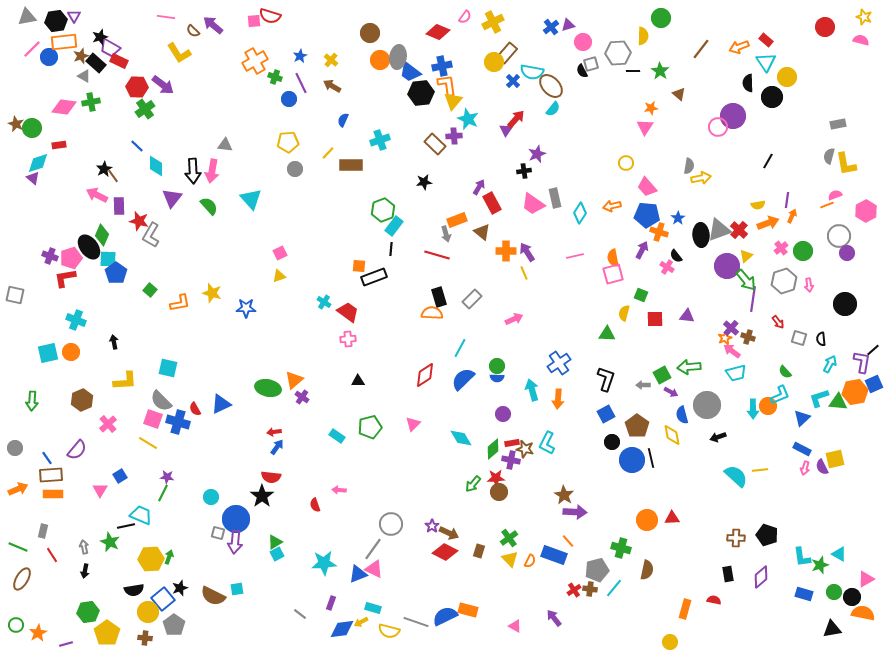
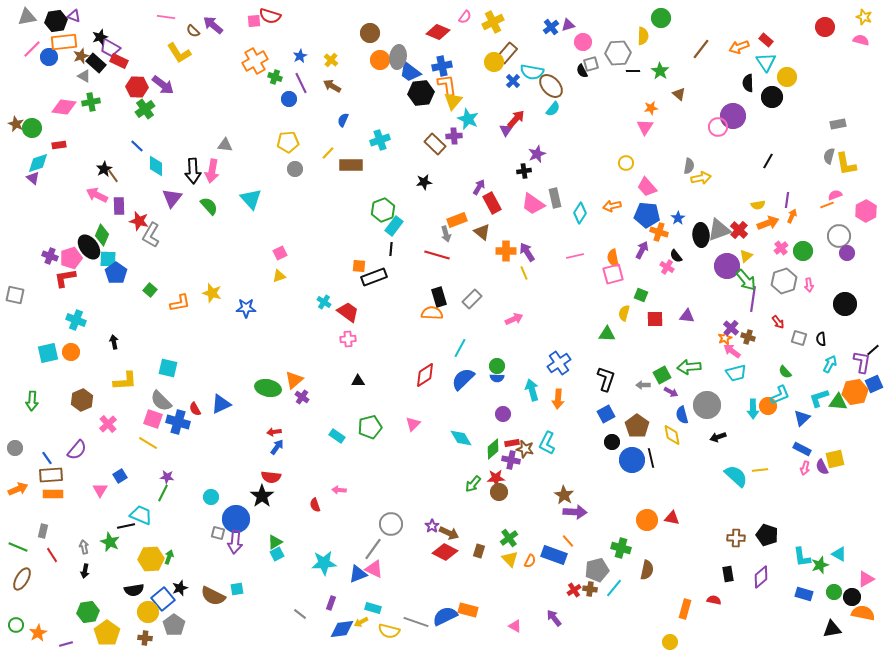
purple triangle at (74, 16): rotated 40 degrees counterclockwise
red triangle at (672, 518): rotated 14 degrees clockwise
